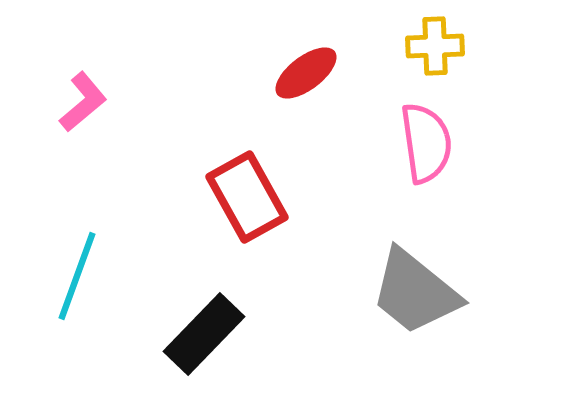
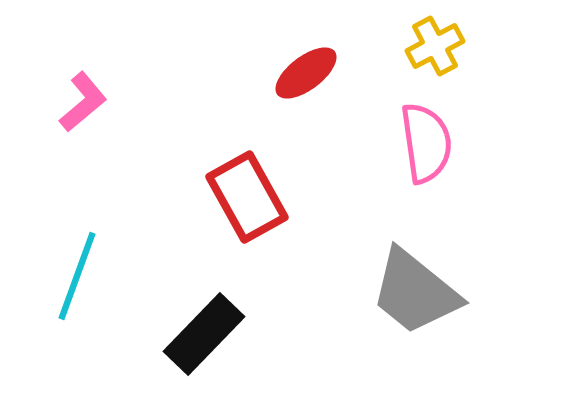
yellow cross: rotated 26 degrees counterclockwise
